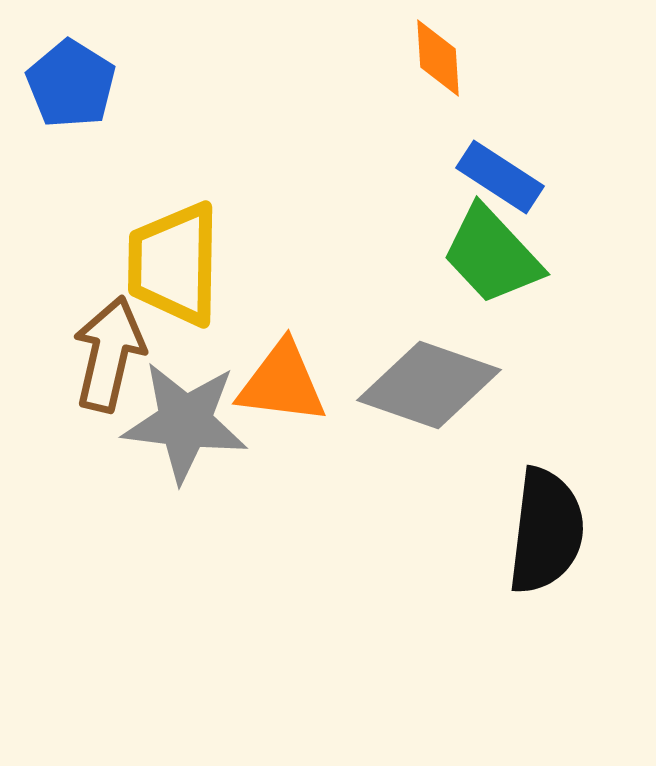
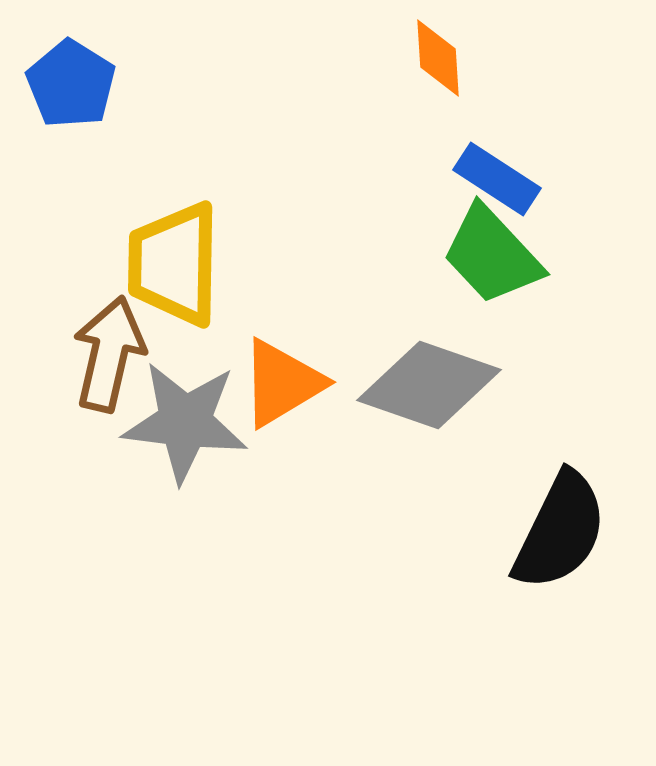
blue rectangle: moved 3 px left, 2 px down
orange triangle: rotated 38 degrees counterclockwise
black semicircle: moved 14 px right; rotated 19 degrees clockwise
